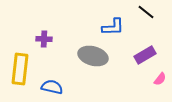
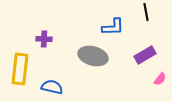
black line: rotated 42 degrees clockwise
